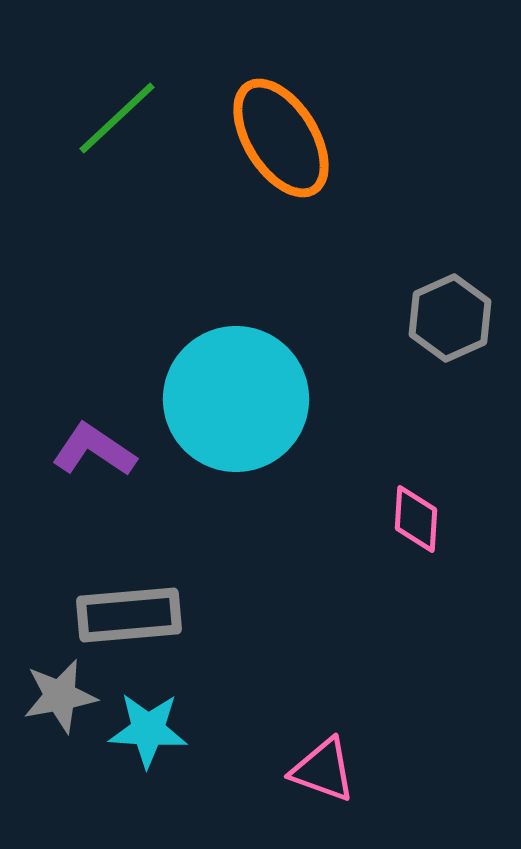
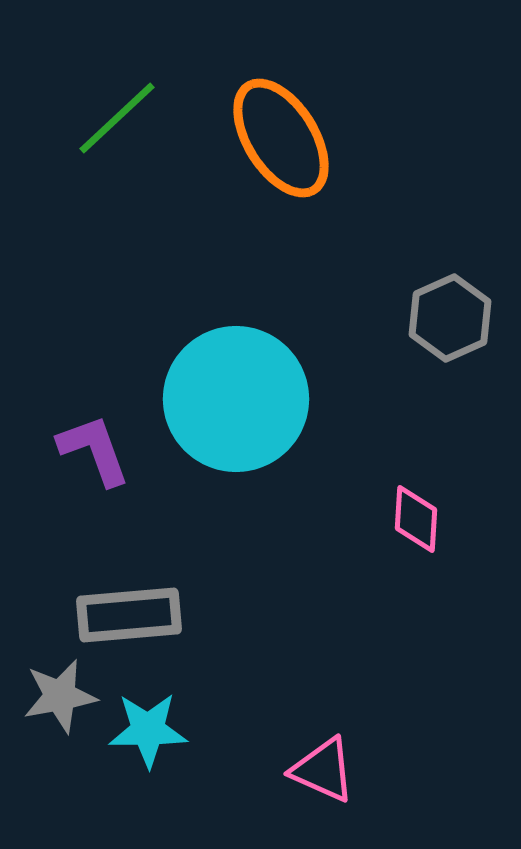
purple L-shape: rotated 36 degrees clockwise
cyan star: rotated 4 degrees counterclockwise
pink triangle: rotated 4 degrees clockwise
